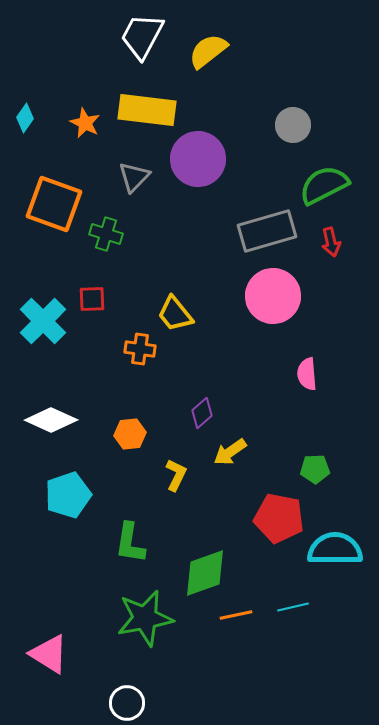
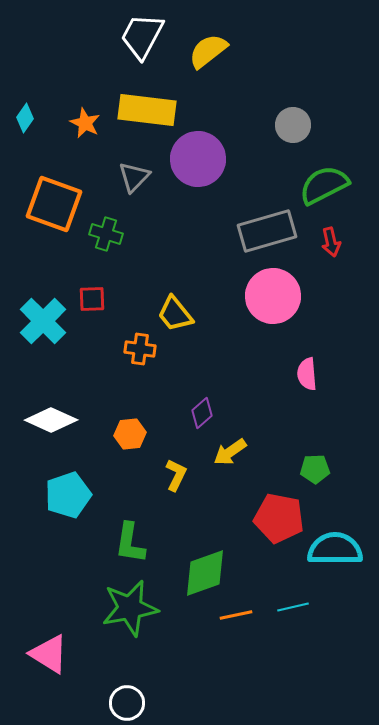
green star: moved 15 px left, 10 px up
